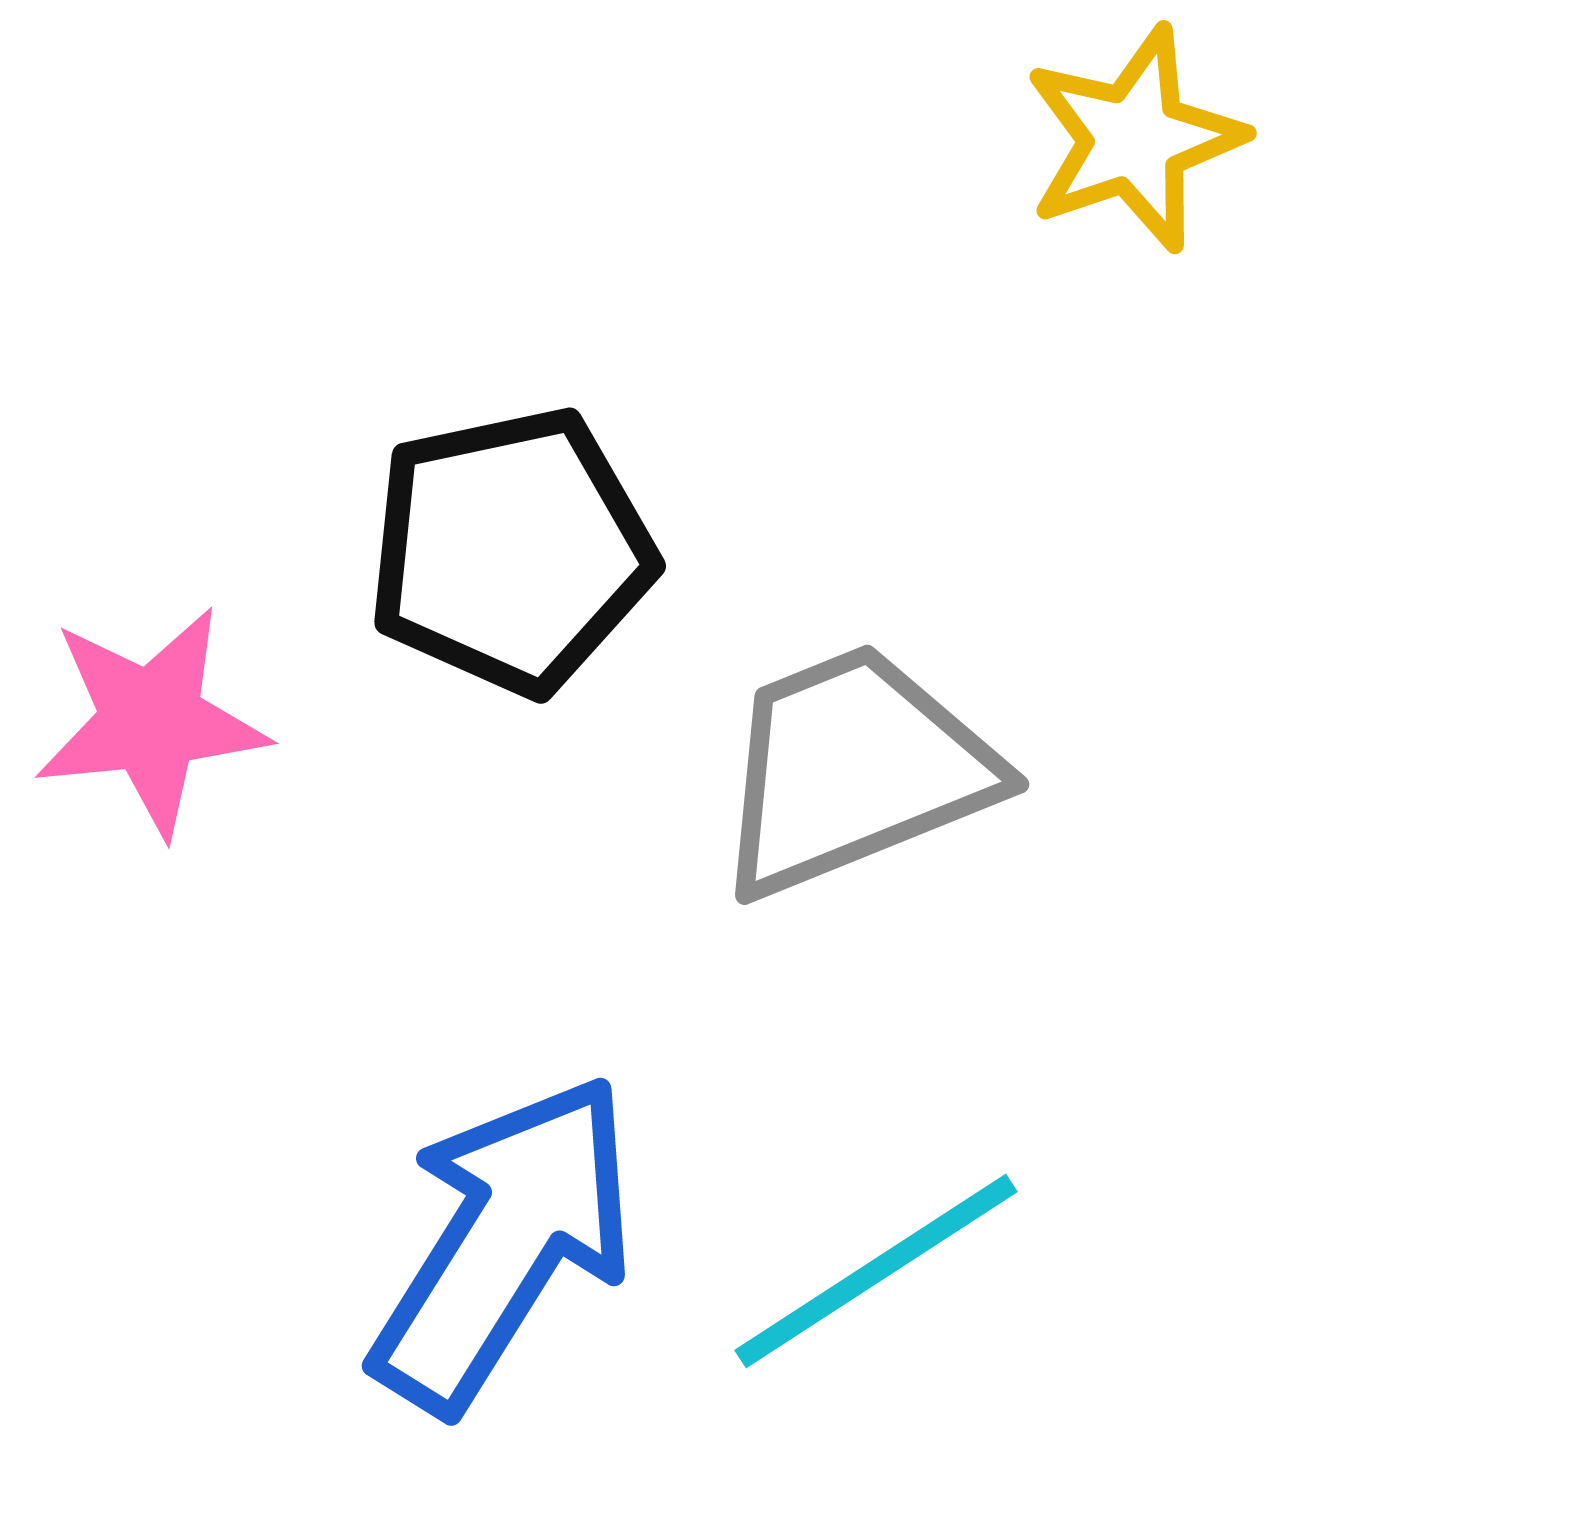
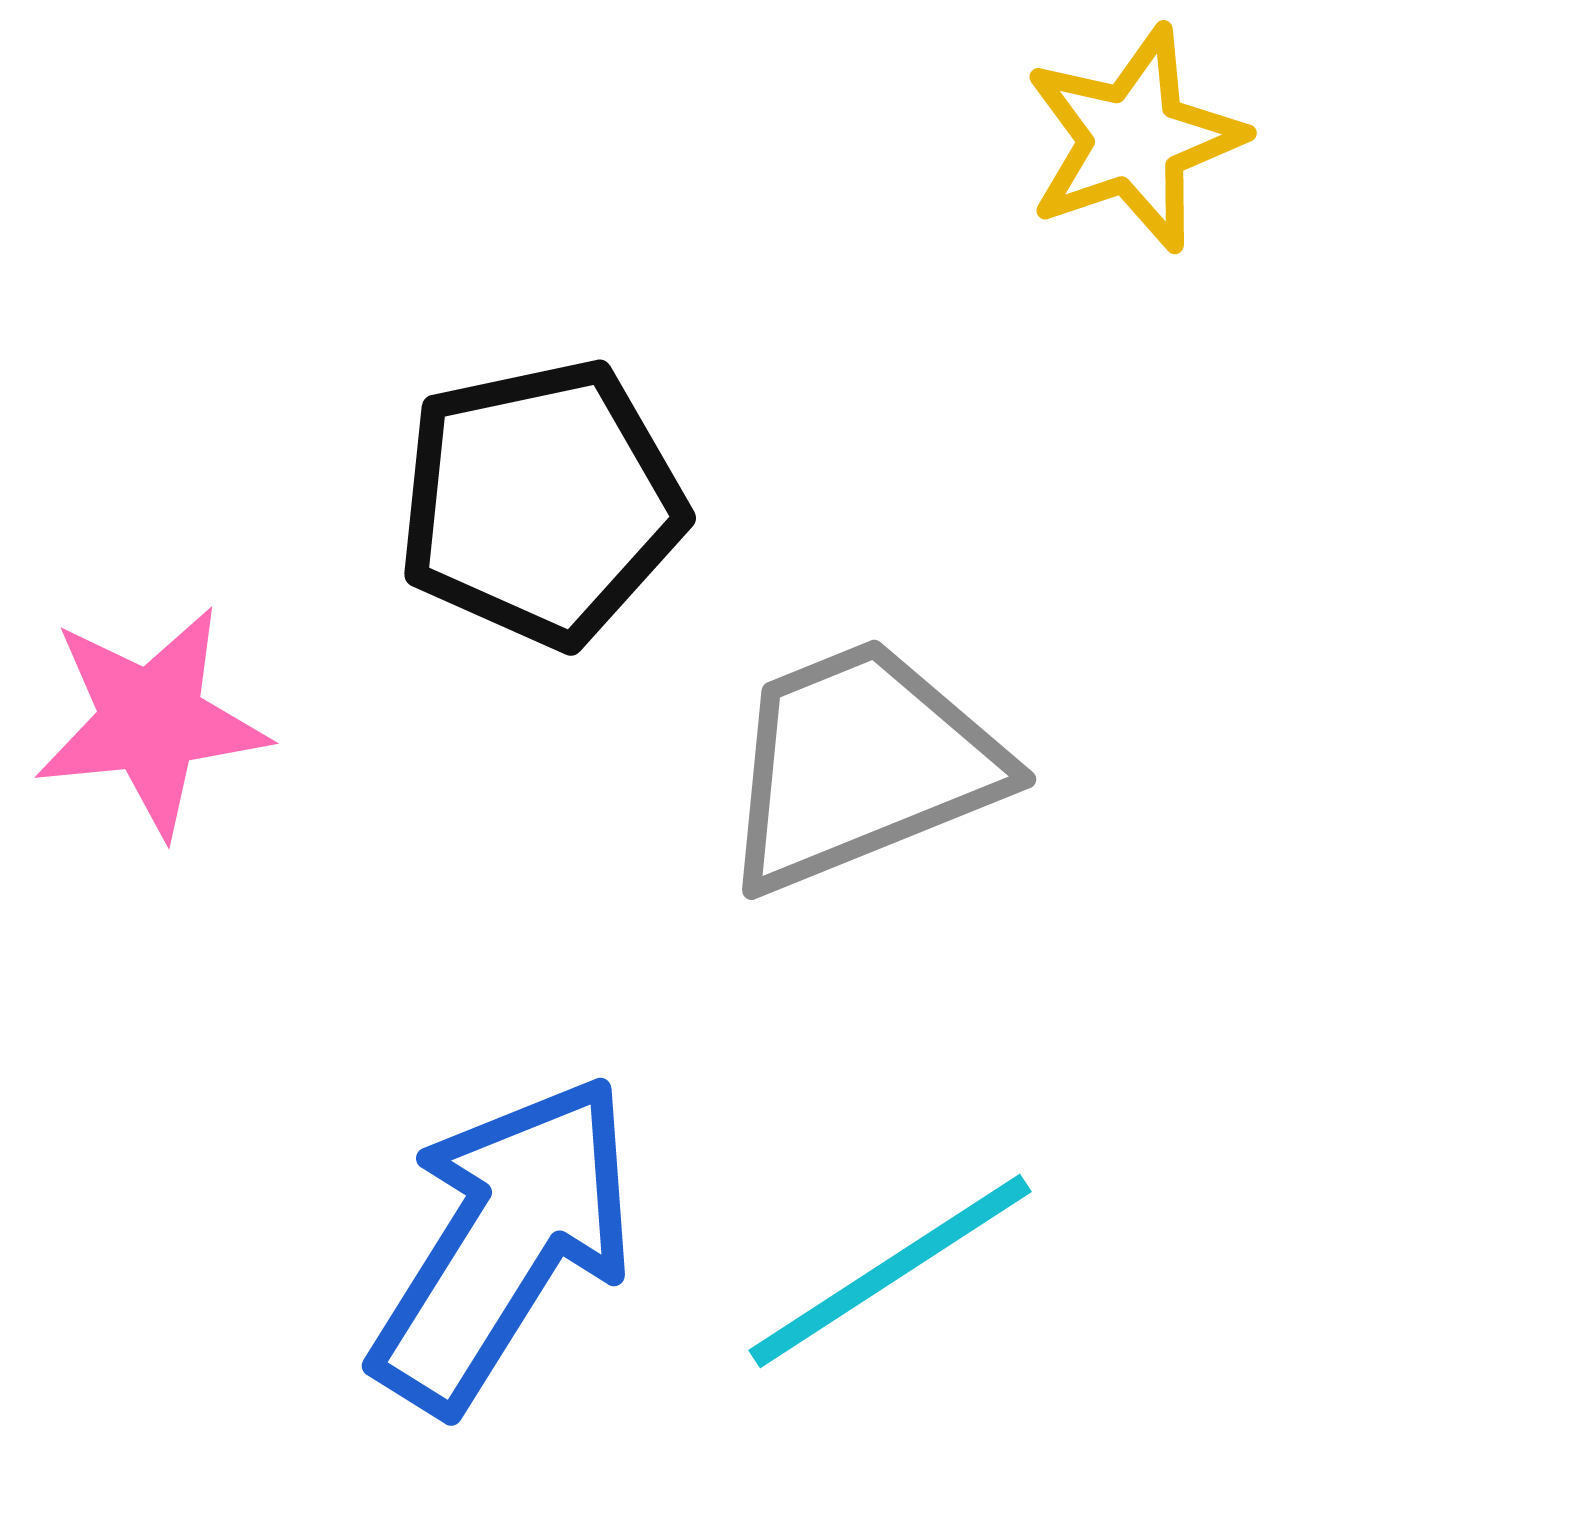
black pentagon: moved 30 px right, 48 px up
gray trapezoid: moved 7 px right, 5 px up
cyan line: moved 14 px right
